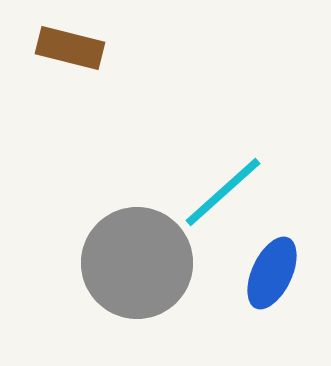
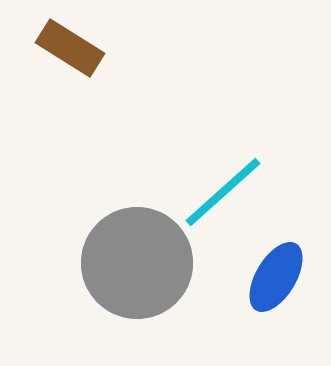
brown rectangle: rotated 18 degrees clockwise
blue ellipse: moved 4 px right, 4 px down; rotated 6 degrees clockwise
